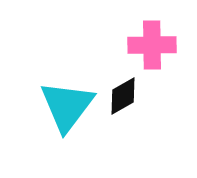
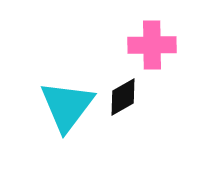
black diamond: moved 1 px down
